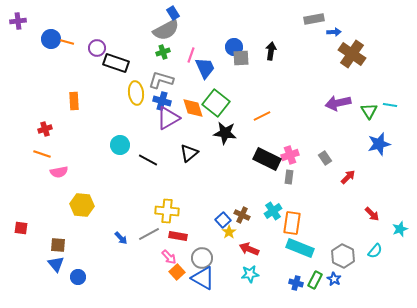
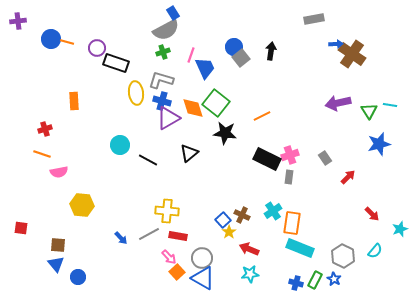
blue arrow at (334, 32): moved 2 px right, 12 px down
gray square at (241, 58): rotated 36 degrees counterclockwise
